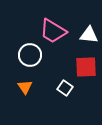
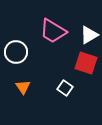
white triangle: rotated 36 degrees counterclockwise
white circle: moved 14 px left, 3 px up
red square: moved 4 px up; rotated 20 degrees clockwise
orange triangle: moved 2 px left
